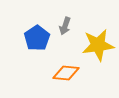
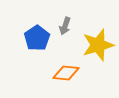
yellow star: rotated 8 degrees counterclockwise
